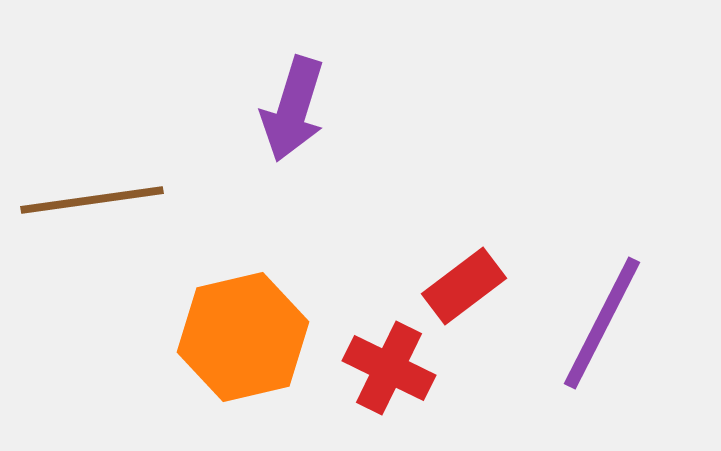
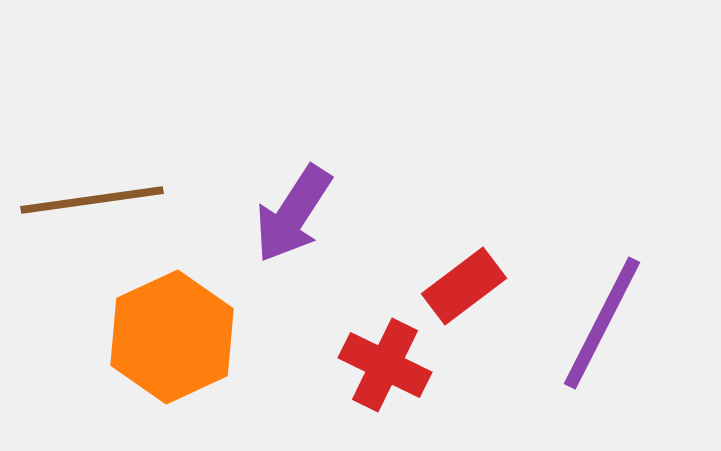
purple arrow: moved 105 px down; rotated 16 degrees clockwise
orange hexagon: moved 71 px left; rotated 12 degrees counterclockwise
red cross: moved 4 px left, 3 px up
